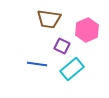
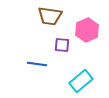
brown trapezoid: moved 1 px right, 3 px up
purple square: moved 1 px up; rotated 21 degrees counterclockwise
cyan rectangle: moved 9 px right, 12 px down
